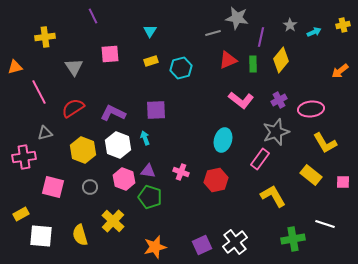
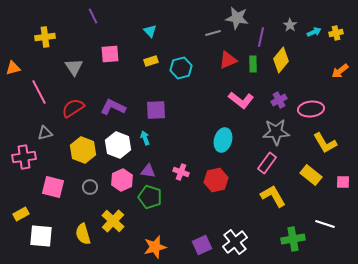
yellow cross at (343, 25): moved 7 px left, 8 px down
cyan triangle at (150, 31): rotated 16 degrees counterclockwise
orange triangle at (15, 67): moved 2 px left, 1 px down
purple L-shape at (113, 113): moved 6 px up
gray star at (276, 132): rotated 16 degrees clockwise
pink rectangle at (260, 159): moved 7 px right, 4 px down
pink hexagon at (124, 179): moved 2 px left, 1 px down; rotated 15 degrees clockwise
yellow semicircle at (80, 235): moved 3 px right, 1 px up
